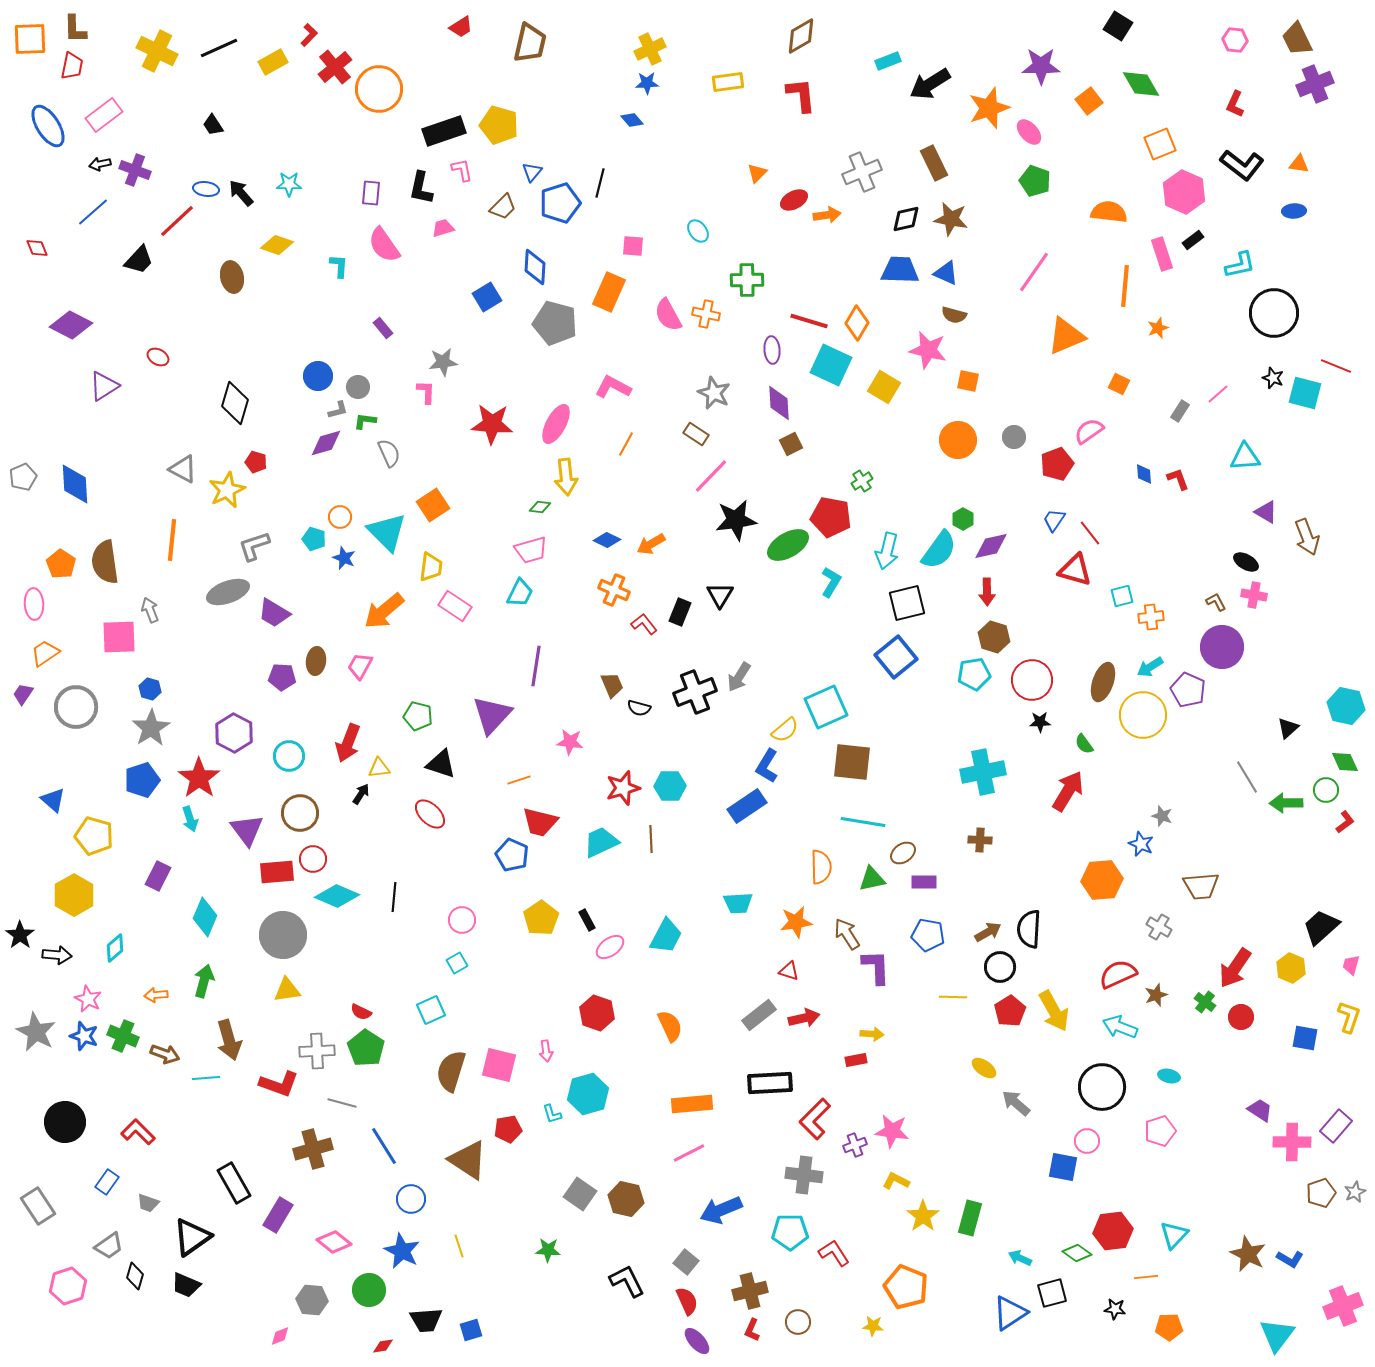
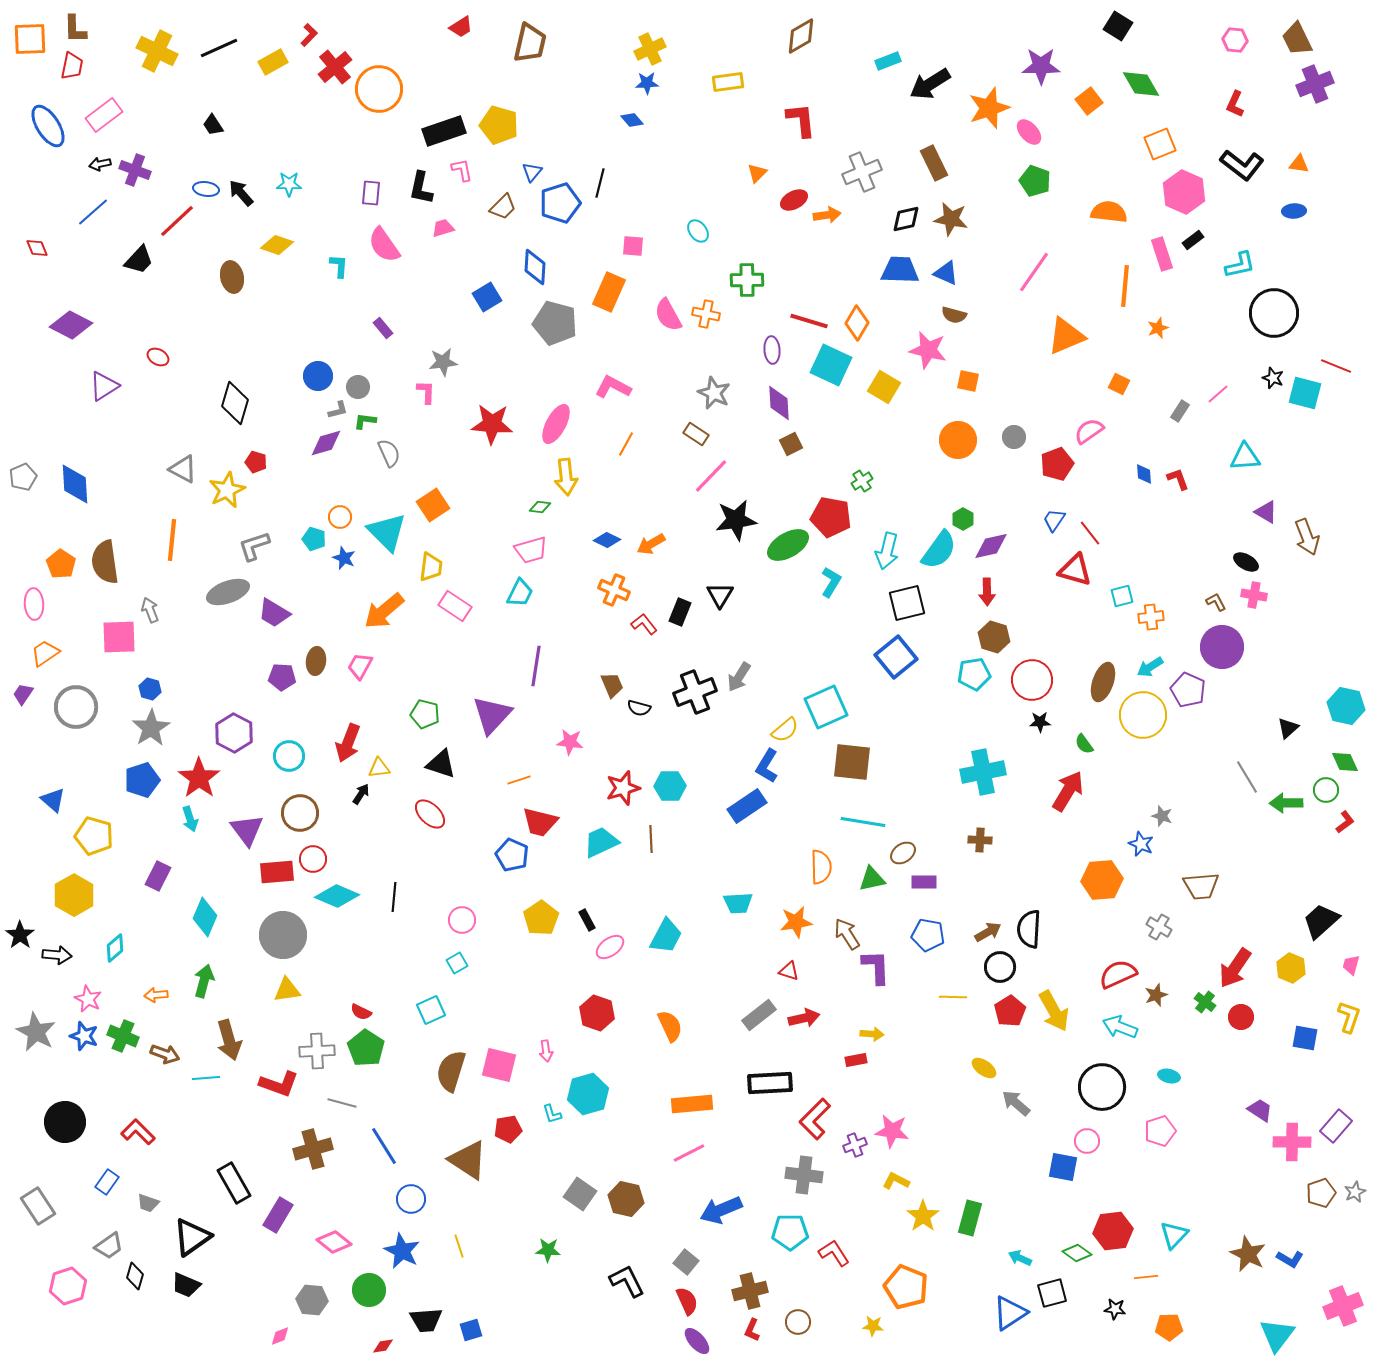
red L-shape at (801, 95): moved 25 px down
green pentagon at (418, 716): moved 7 px right, 2 px up
black trapezoid at (1321, 927): moved 6 px up
